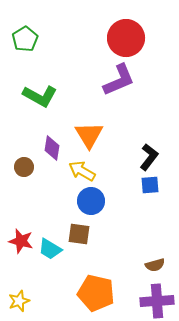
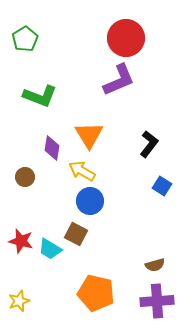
green L-shape: rotated 8 degrees counterclockwise
black L-shape: moved 13 px up
brown circle: moved 1 px right, 10 px down
blue square: moved 12 px right, 1 px down; rotated 36 degrees clockwise
blue circle: moved 1 px left
brown square: moved 3 px left; rotated 20 degrees clockwise
